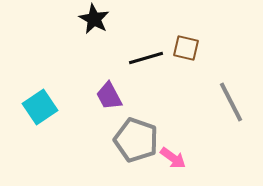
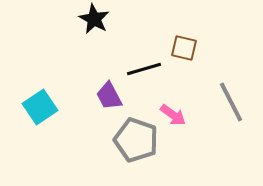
brown square: moved 2 px left
black line: moved 2 px left, 11 px down
pink arrow: moved 43 px up
